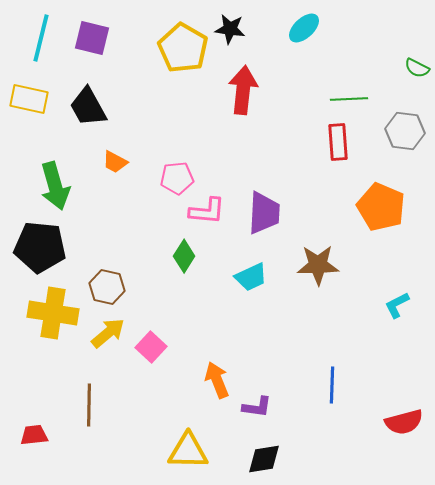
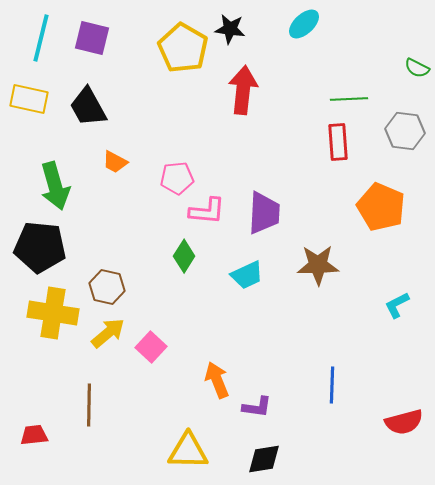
cyan ellipse: moved 4 px up
cyan trapezoid: moved 4 px left, 2 px up
